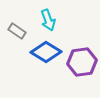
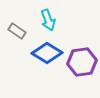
blue diamond: moved 1 px right, 1 px down
